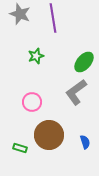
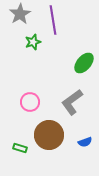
gray star: rotated 20 degrees clockwise
purple line: moved 2 px down
green star: moved 3 px left, 14 px up
green ellipse: moved 1 px down
gray L-shape: moved 4 px left, 10 px down
pink circle: moved 2 px left
blue semicircle: rotated 88 degrees clockwise
